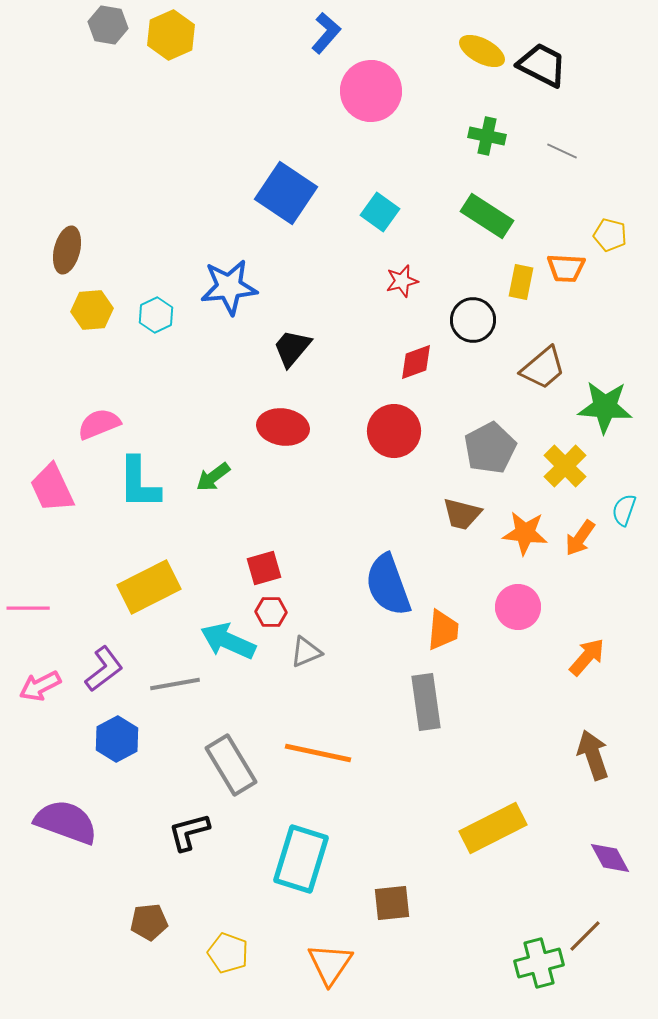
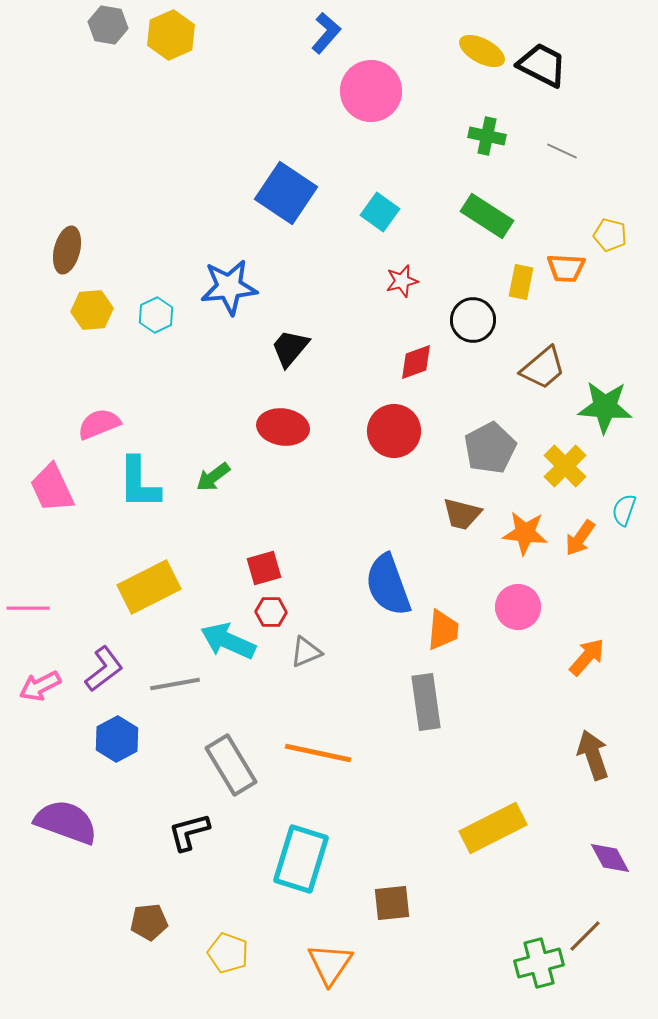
black trapezoid at (292, 348): moved 2 px left
